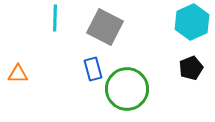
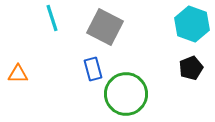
cyan line: moved 3 px left; rotated 20 degrees counterclockwise
cyan hexagon: moved 2 px down; rotated 16 degrees counterclockwise
green circle: moved 1 px left, 5 px down
